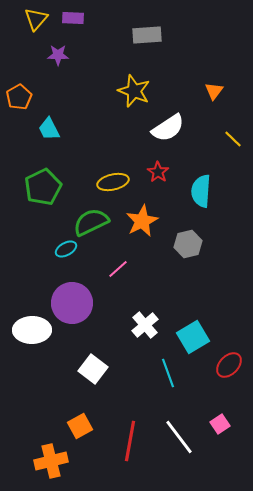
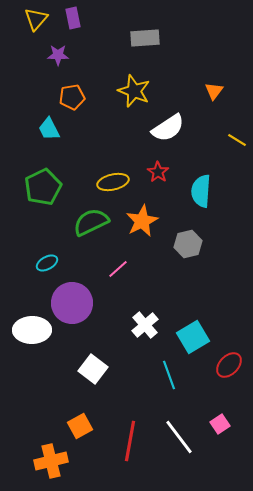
purple rectangle: rotated 75 degrees clockwise
gray rectangle: moved 2 px left, 3 px down
orange pentagon: moved 53 px right; rotated 20 degrees clockwise
yellow line: moved 4 px right, 1 px down; rotated 12 degrees counterclockwise
cyan ellipse: moved 19 px left, 14 px down
cyan line: moved 1 px right, 2 px down
